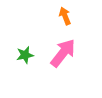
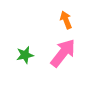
orange arrow: moved 1 px right, 4 px down
